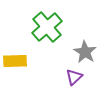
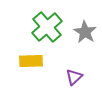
gray star: moved 20 px up
yellow rectangle: moved 16 px right
